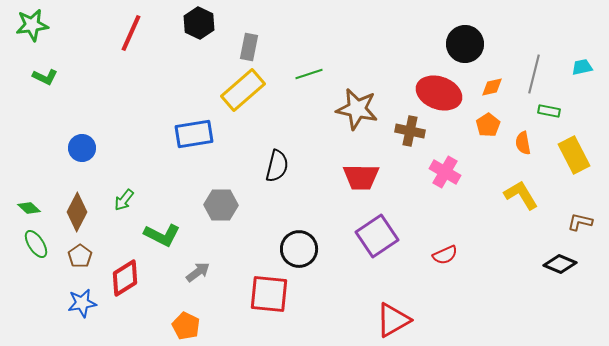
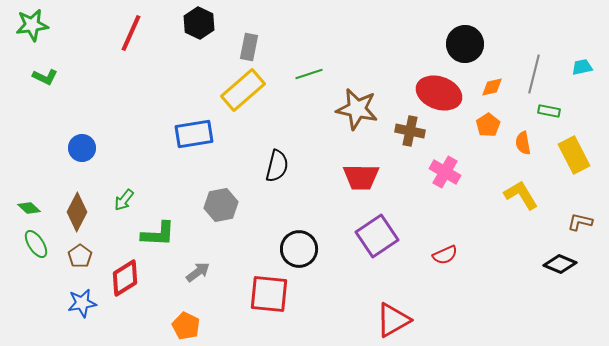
gray hexagon at (221, 205): rotated 12 degrees counterclockwise
green L-shape at (162, 235): moved 4 px left, 1 px up; rotated 24 degrees counterclockwise
